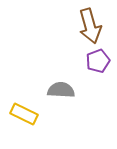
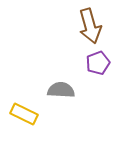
purple pentagon: moved 2 px down
